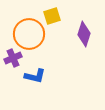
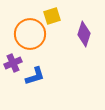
orange circle: moved 1 px right
purple cross: moved 5 px down
blue L-shape: rotated 30 degrees counterclockwise
